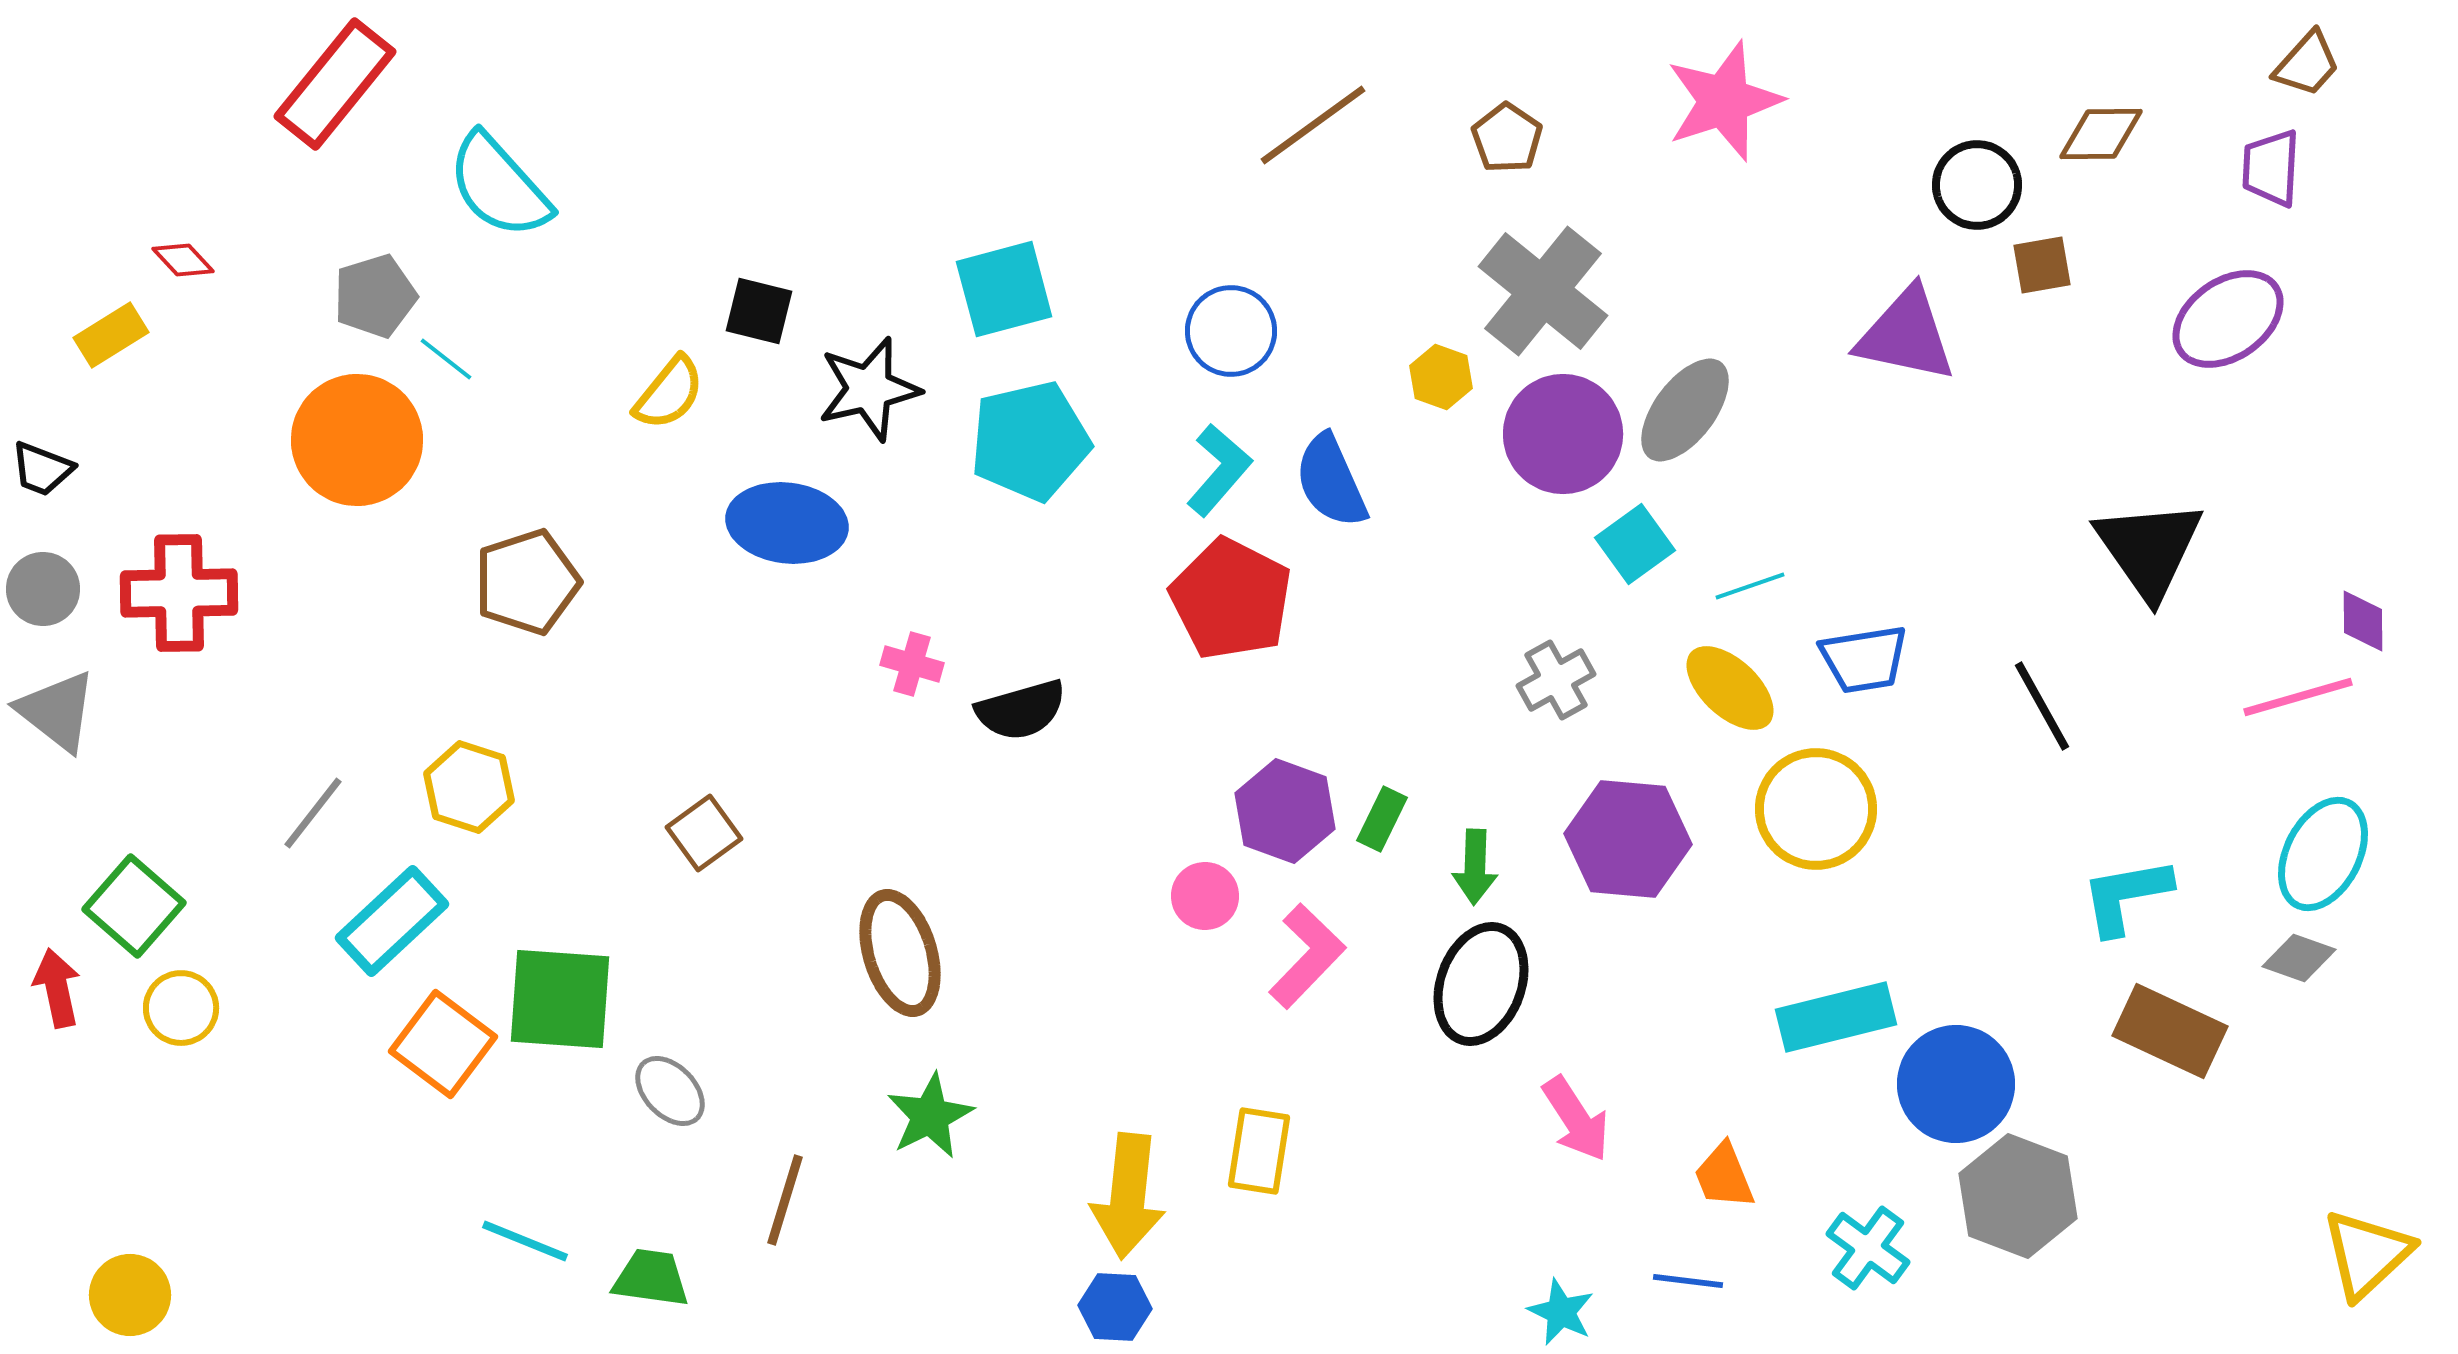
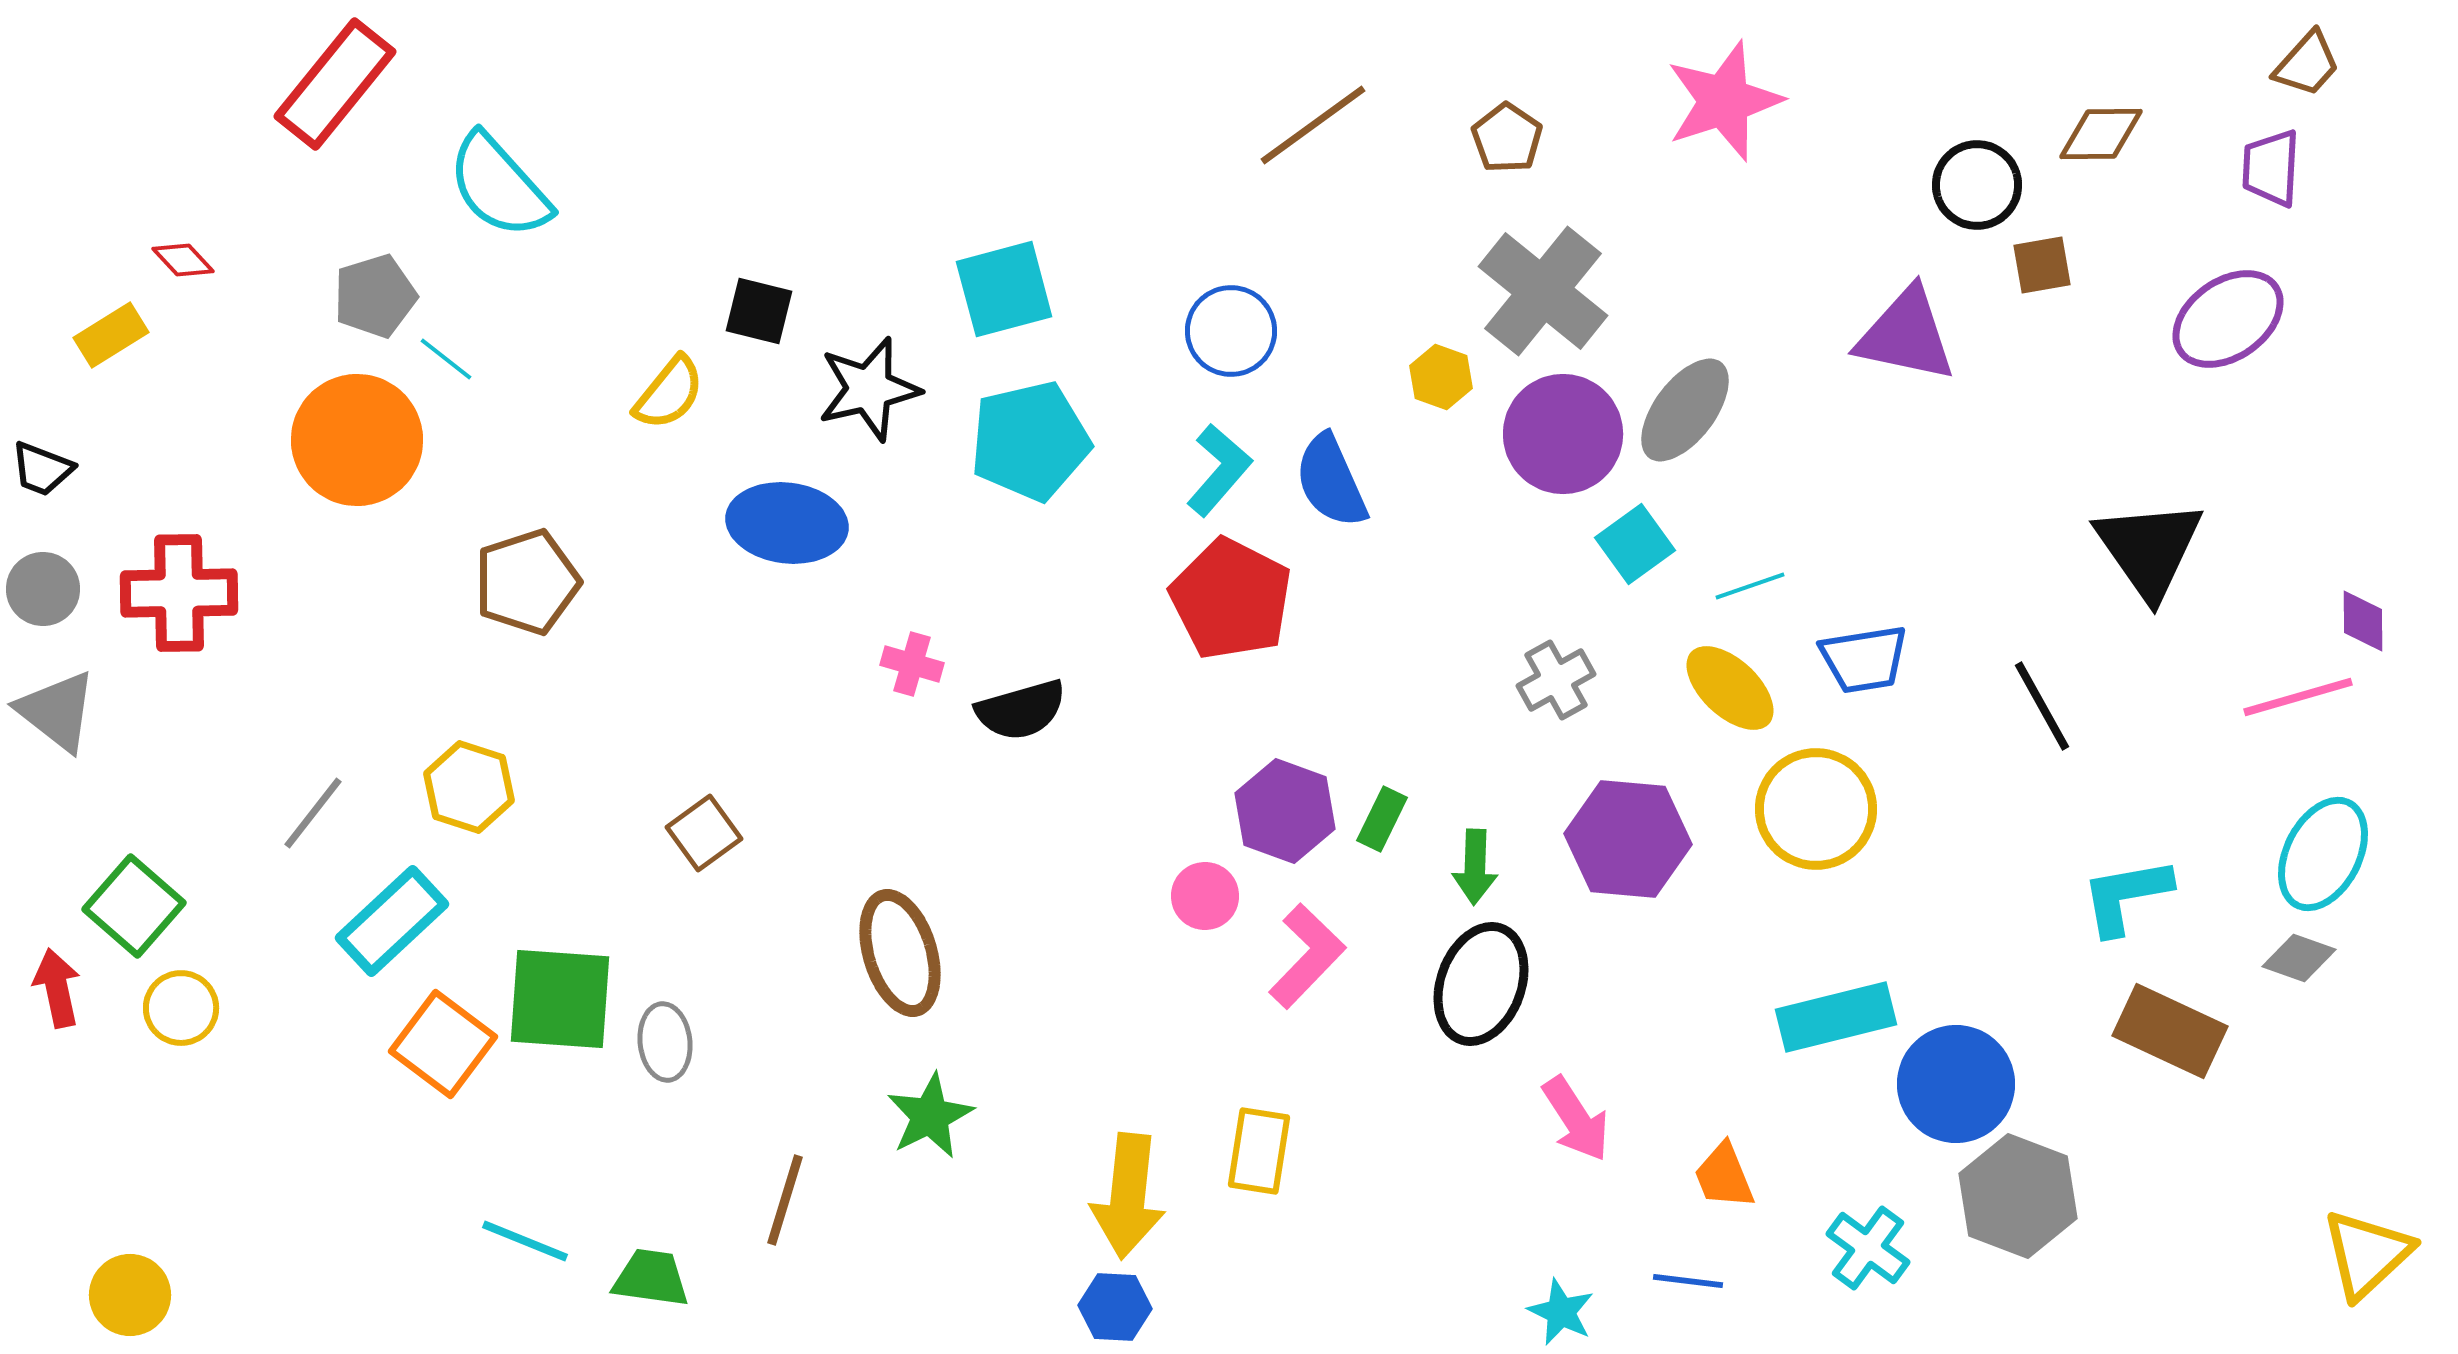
gray ellipse at (670, 1091): moved 5 px left, 49 px up; rotated 38 degrees clockwise
